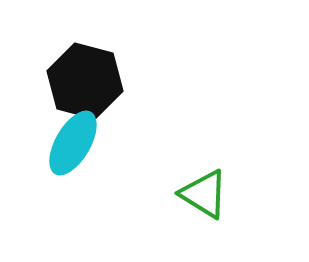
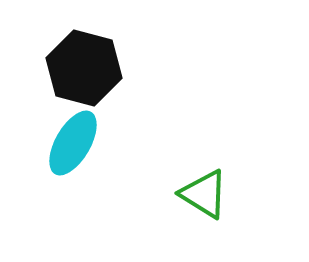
black hexagon: moved 1 px left, 13 px up
